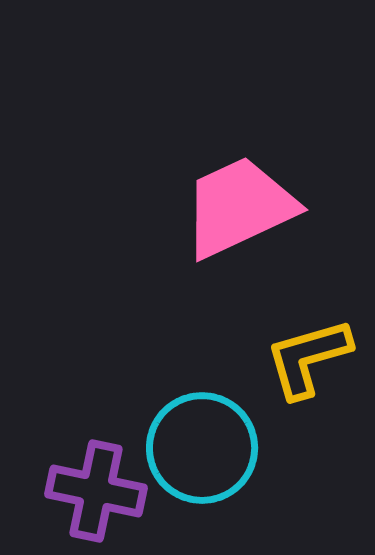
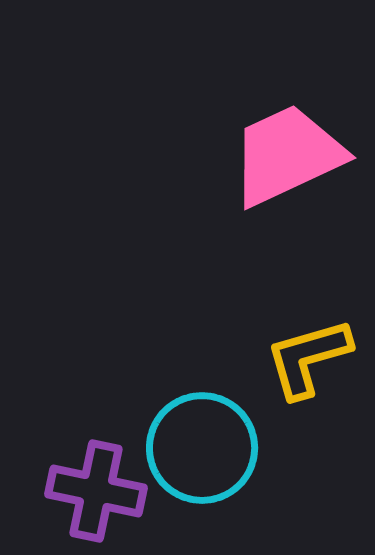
pink trapezoid: moved 48 px right, 52 px up
